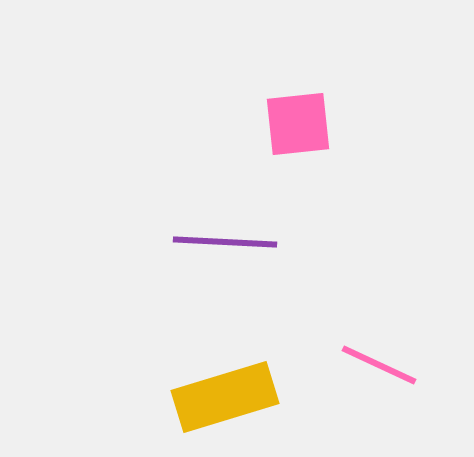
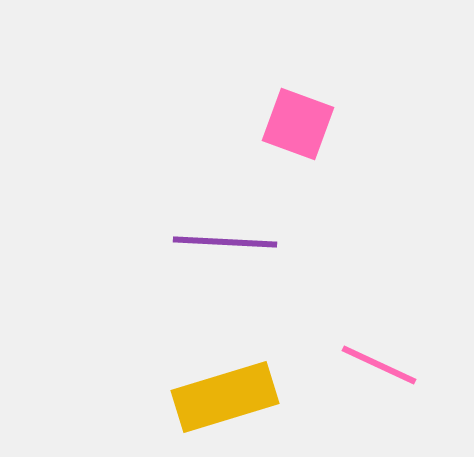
pink square: rotated 26 degrees clockwise
